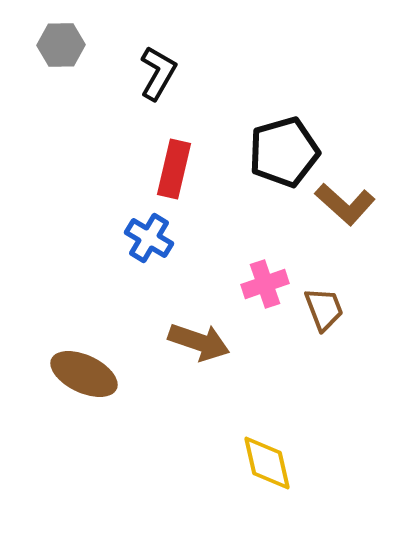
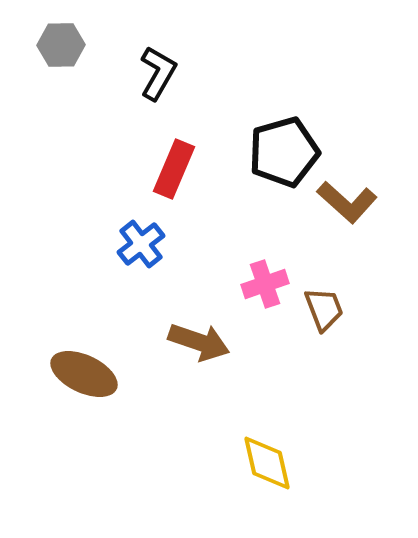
red rectangle: rotated 10 degrees clockwise
brown L-shape: moved 2 px right, 2 px up
blue cross: moved 8 px left, 6 px down; rotated 21 degrees clockwise
